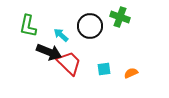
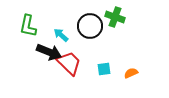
green cross: moved 5 px left
